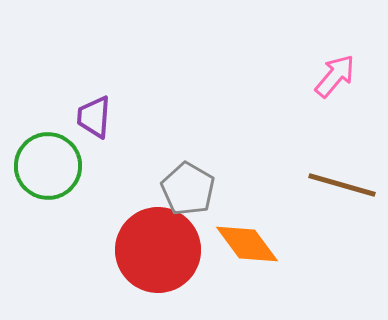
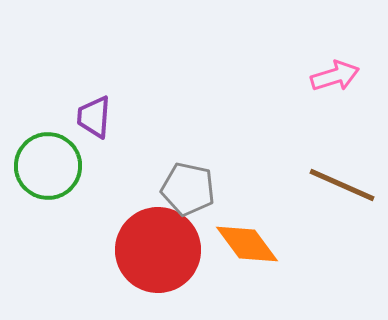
pink arrow: rotated 33 degrees clockwise
brown line: rotated 8 degrees clockwise
gray pentagon: rotated 18 degrees counterclockwise
